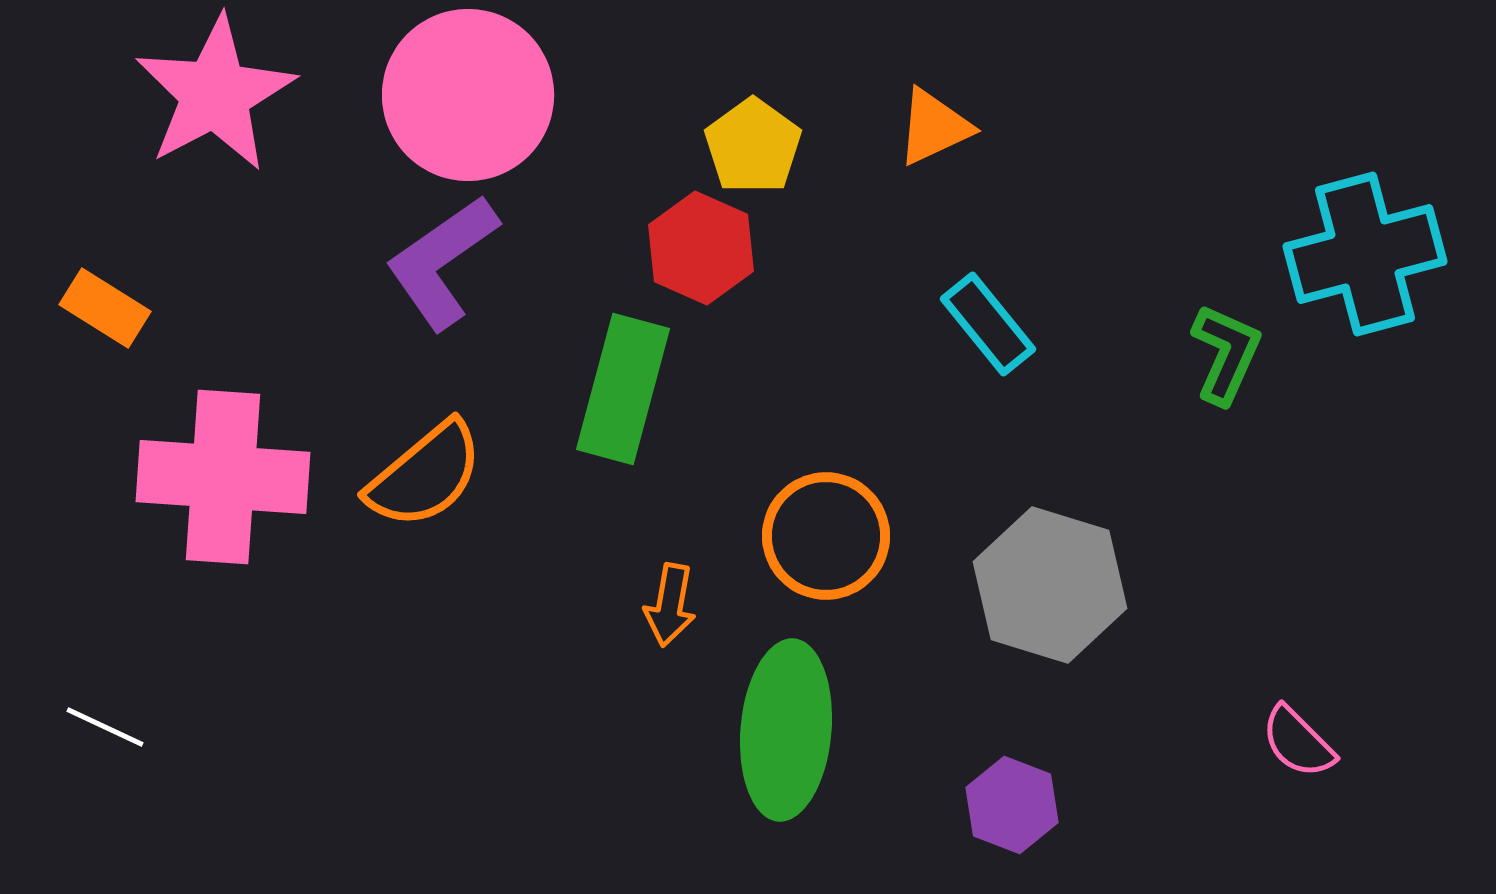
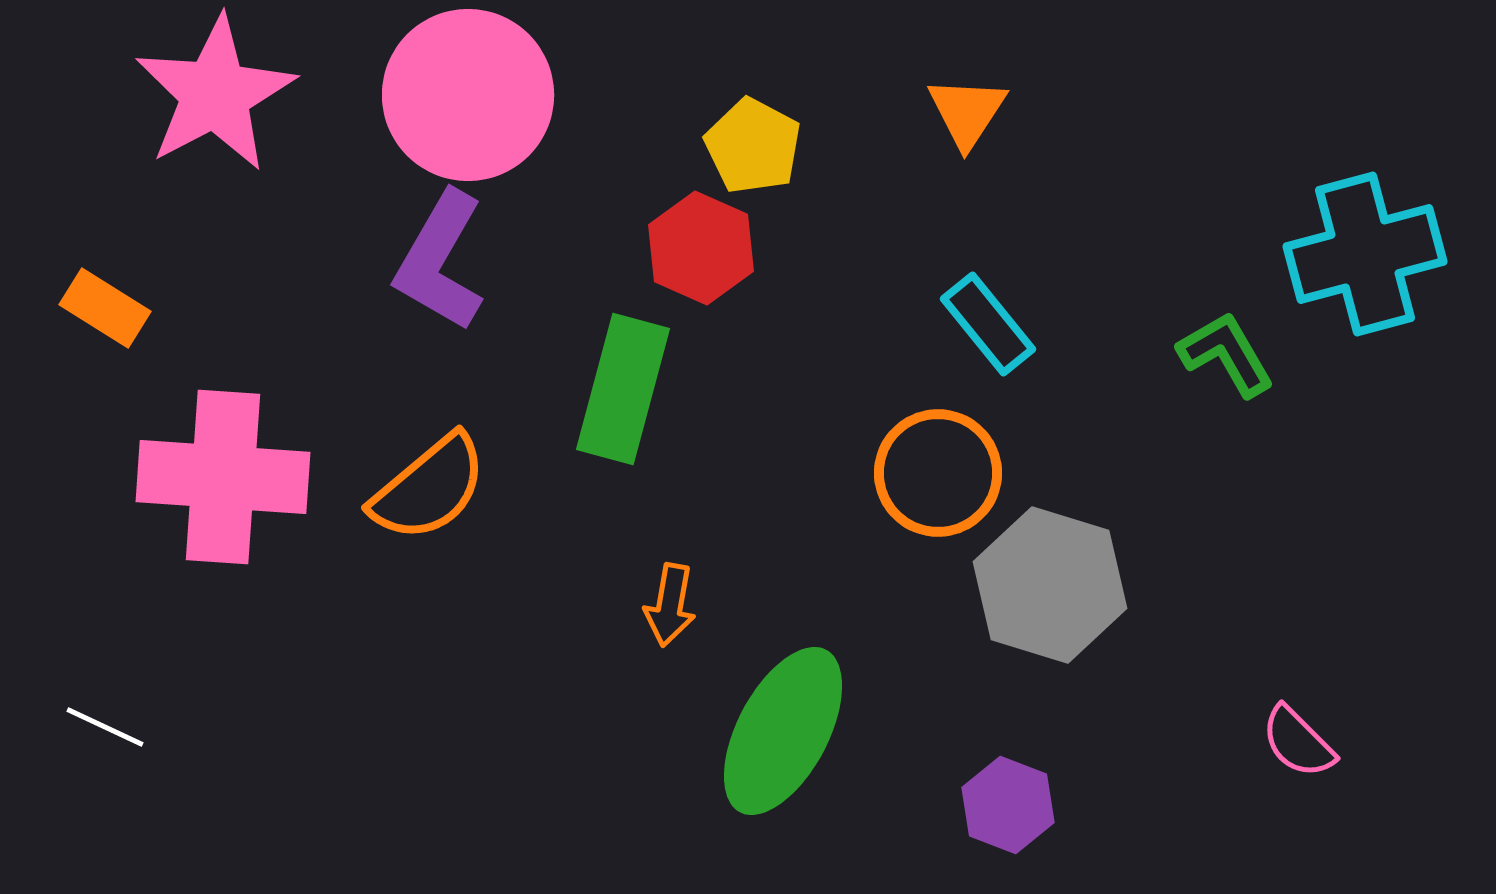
orange triangle: moved 33 px right, 15 px up; rotated 32 degrees counterclockwise
yellow pentagon: rotated 8 degrees counterclockwise
purple L-shape: moved 2 px left, 1 px up; rotated 25 degrees counterclockwise
green L-shape: rotated 54 degrees counterclockwise
orange semicircle: moved 4 px right, 13 px down
orange circle: moved 112 px right, 63 px up
green ellipse: moved 3 px left, 1 px down; rotated 23 degrees clockwise
purple hexagon: moved 4 px left
